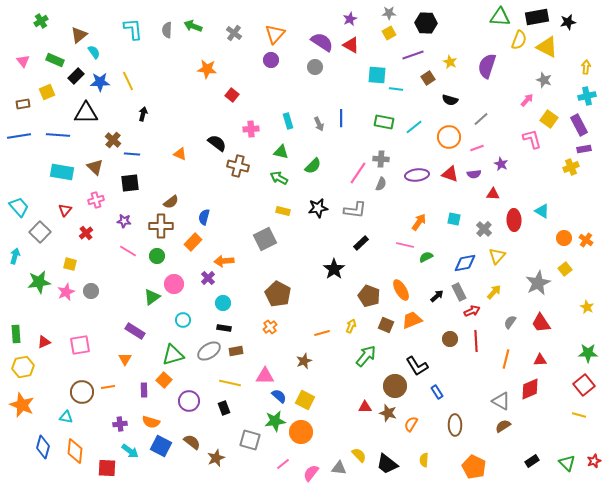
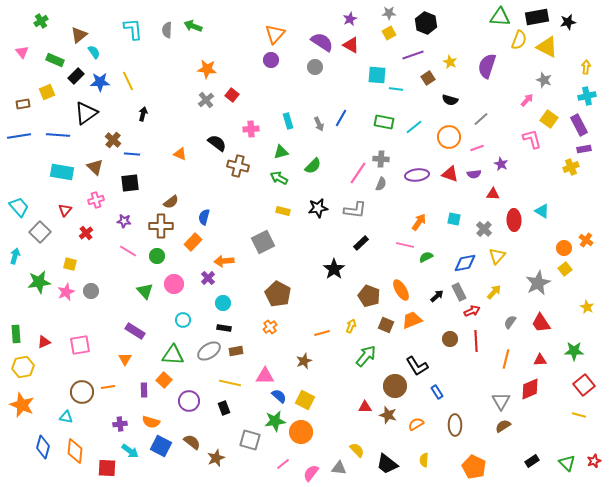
black hexagon at (426, 23): rotated 20 degrees clockwise
gray cross at (234, 33): moved 28 px left, 67 px down; rotated 14 degrees clockwise
pink triangle at (23, 61): moved 1 px left, 9 px up
black triangle at (86, 113): rotated 35 degrees counterclockwise
blue line at (341, 118): rotated 30 degrees clockwise
green triangle at (281, 152): rotated 28 degrees counterclockwise
orange circle at (564, 238): moved 10 px down
gray square at (265, 239): moved 2 px left, 3 px down
green triangle at (152, 297): moved 7 px left, 6 px up; rotated 36 degrees counterclockwise
green star at (588, 353): moved 14 px left, 2 px up
green triangle at (173, 355): rotated 20 degrees clockwise
gray triangle at (501, 401): rotated 30 degrees clockwise
brown star at (388, 413): moved 2 px down
orange semicircle at (411, 424): moved 5 px right; rotated 28 degrees clockwise
yellow semicircle at (359, 455): moved 2 px left, 5 px up
